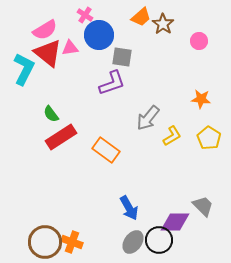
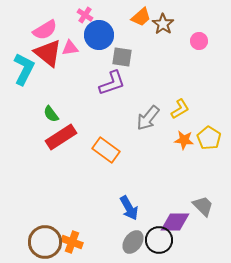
orange star: moved 17 px left, 41 px down
yellow L-shape: moved 8 px right, 27 px up
